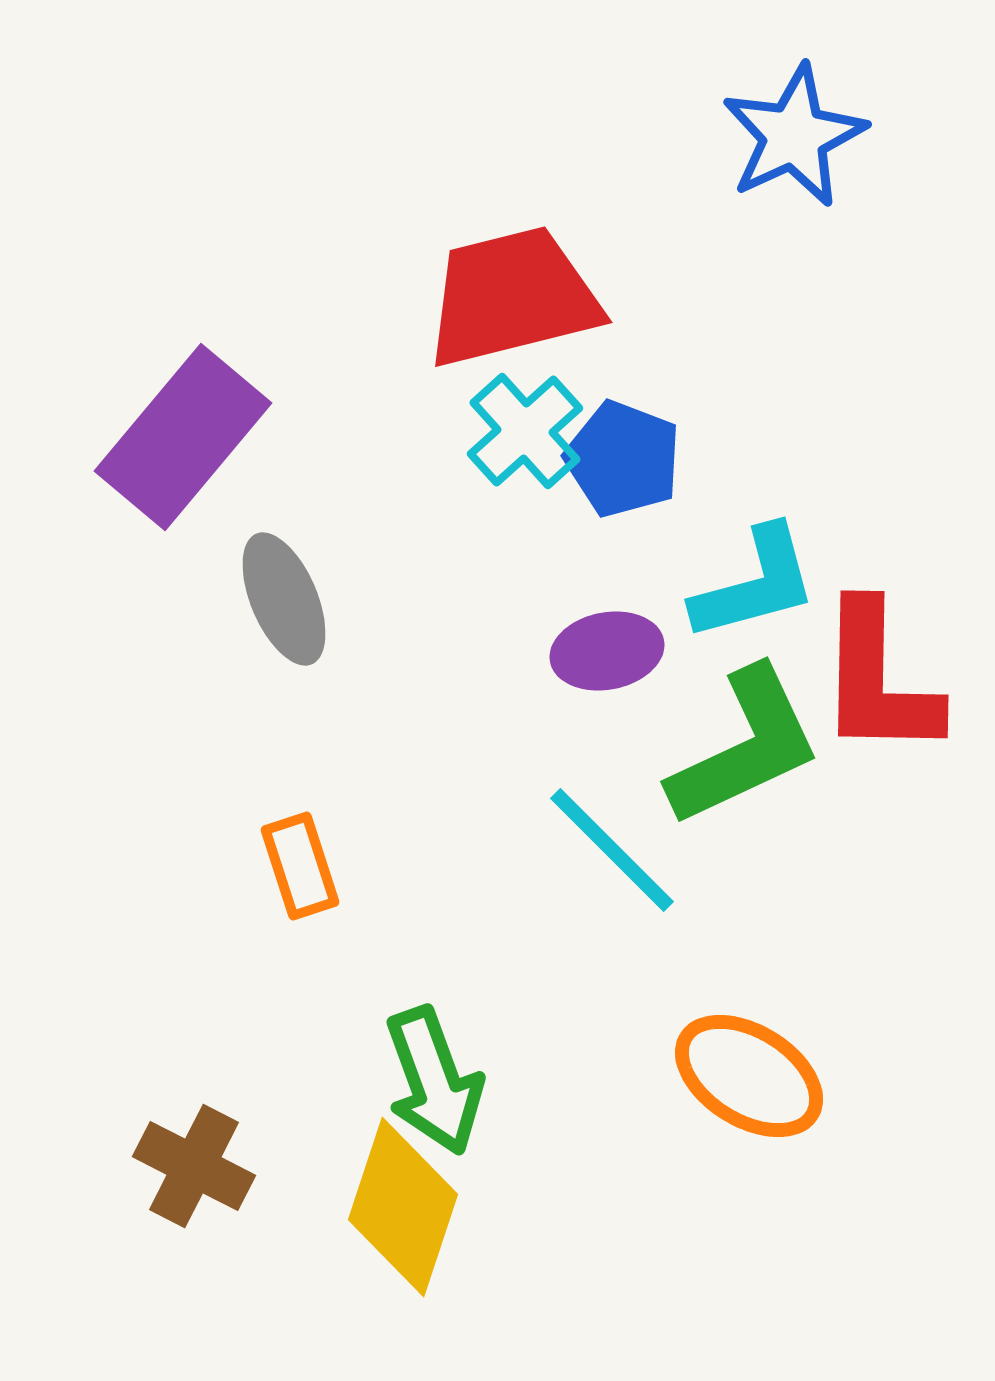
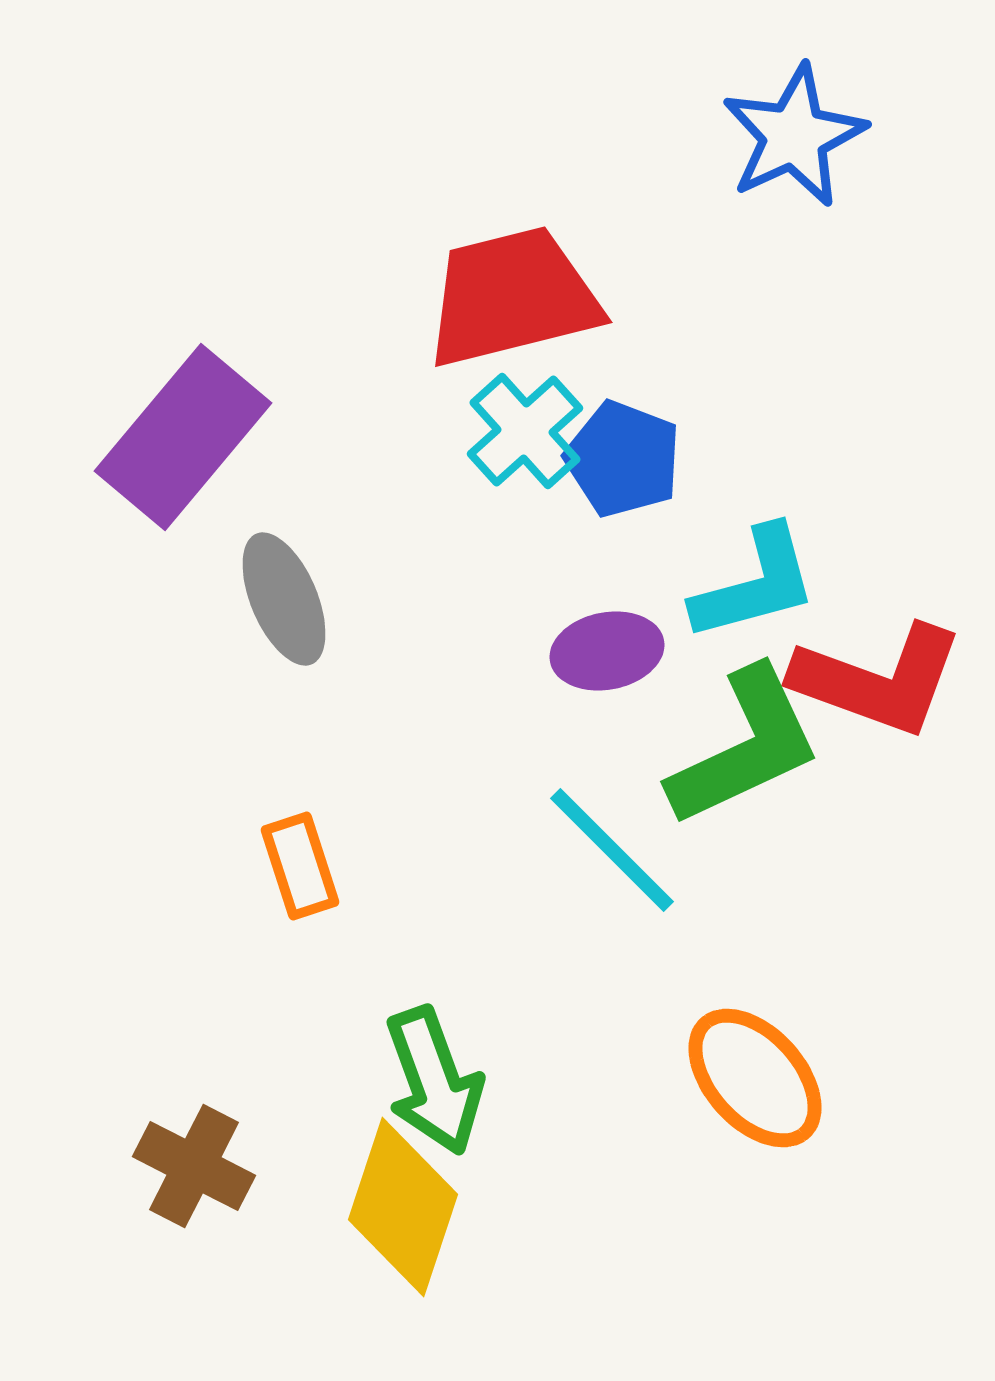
red L-shape: rotated 71 degrees counterclockwise
orange ellipse: moved 6 px right, 2 px down; rotated 16 degrees clockwise
